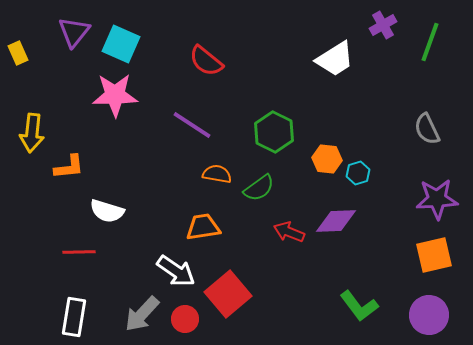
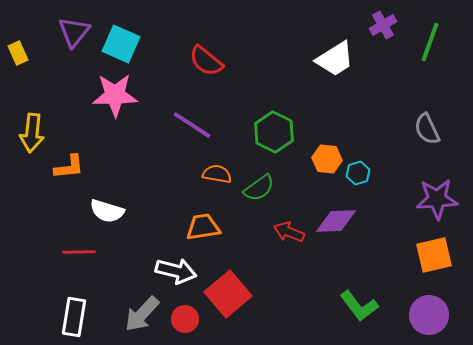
white arrow: rotated 21 degrees counterclockwise
